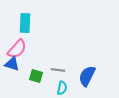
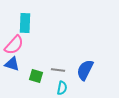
pink semicircle: moved 3 px left, 4 px up
blue semicircle: moved 2 px left, 6 px up
